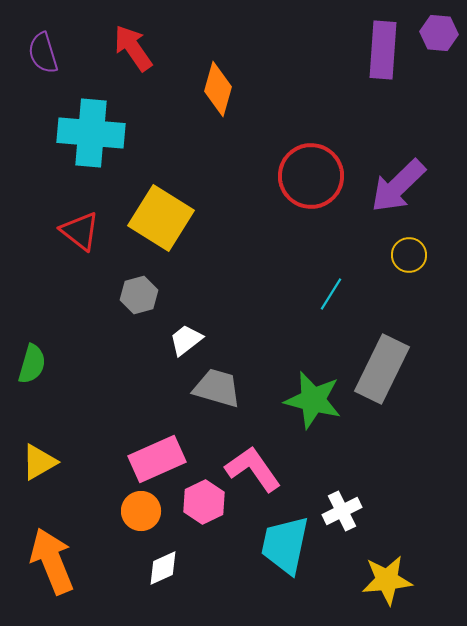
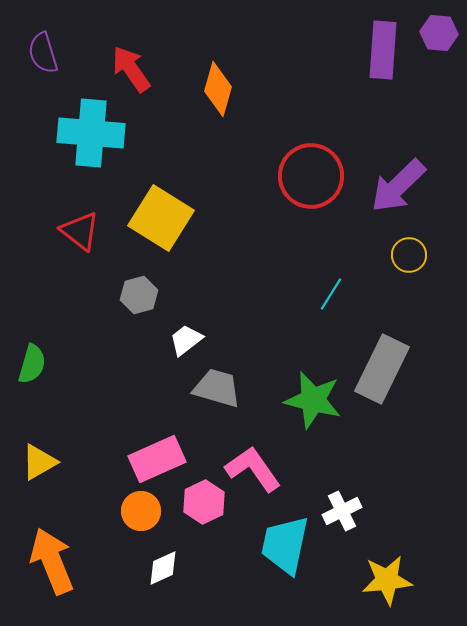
red arrow: moved 2 px left, 21 px down
